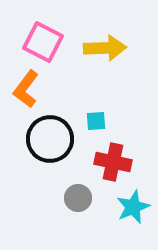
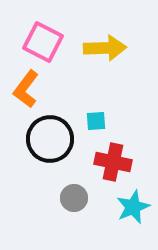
gray circle: moved 4 px left
